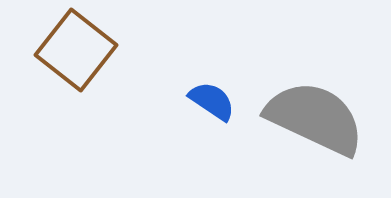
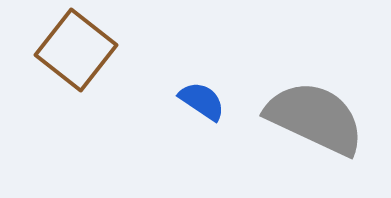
blue semicircle: moved 10 px left
